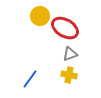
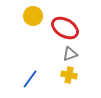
yellow circle: moved 7 px left
